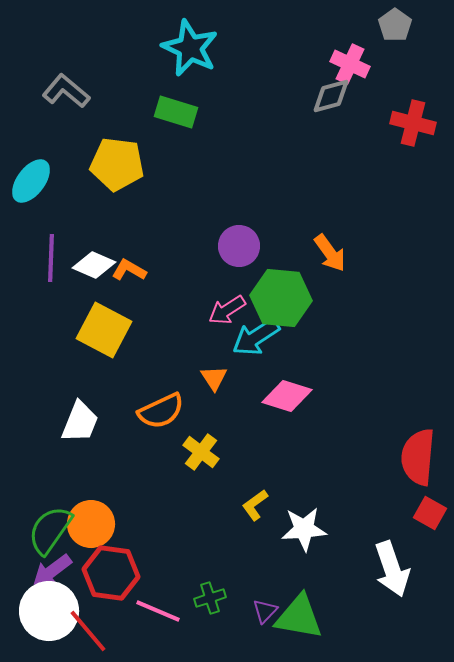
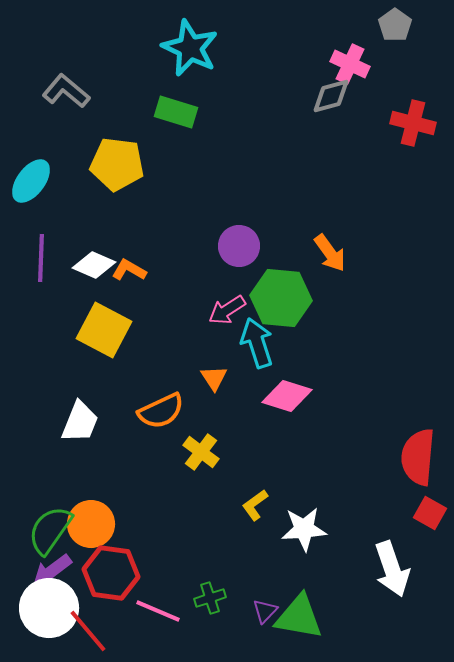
purple line: moved 10 px left
cyan arrow: moved 1 px right, 6 px down; rotated 105 degrees clockwise
white circle: moved 3 px up
